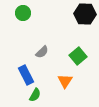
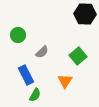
green circle: moved 5 px left, 22 px down
